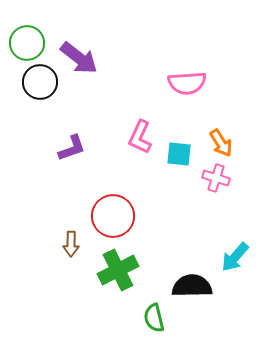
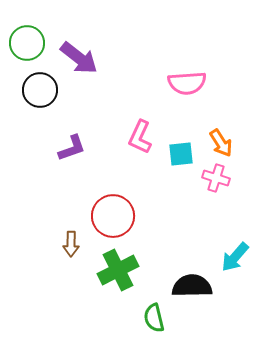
black circle: moved 8 px down
cyan square: moved 2 px right; rotated 12 degrees counterclockwise
